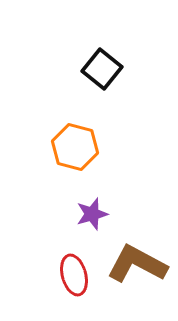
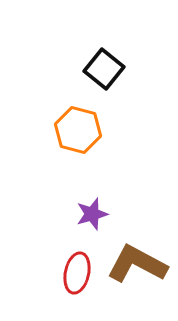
black square: moved 2 px right
orange hexagon: moved 3 px right, 17 px up
red ellipse: moved 3 px right, 2 px up; rotated 27 degrees clockwise
